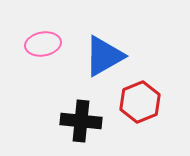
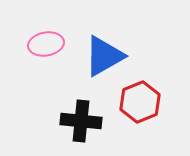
pink ellipse: moved 3 px right
